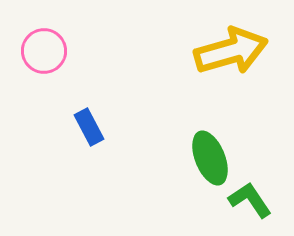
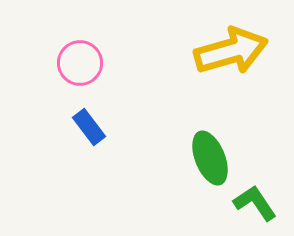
pink circle: moved 36 px right, 12 px down
blue rectangle: rotated 9 degrees counterclockwise
green L-shape: moved 5 px right, 3 px down
